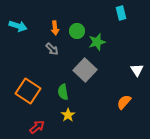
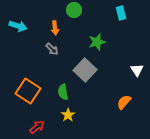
green circle: moved 3 px left, 21 px up
